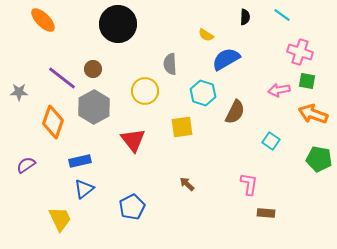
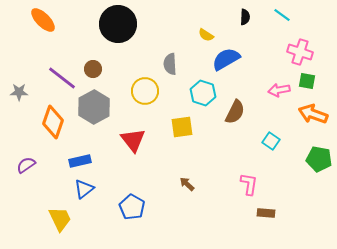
blue pentagon: rotated 15 degrees counterclockwise
